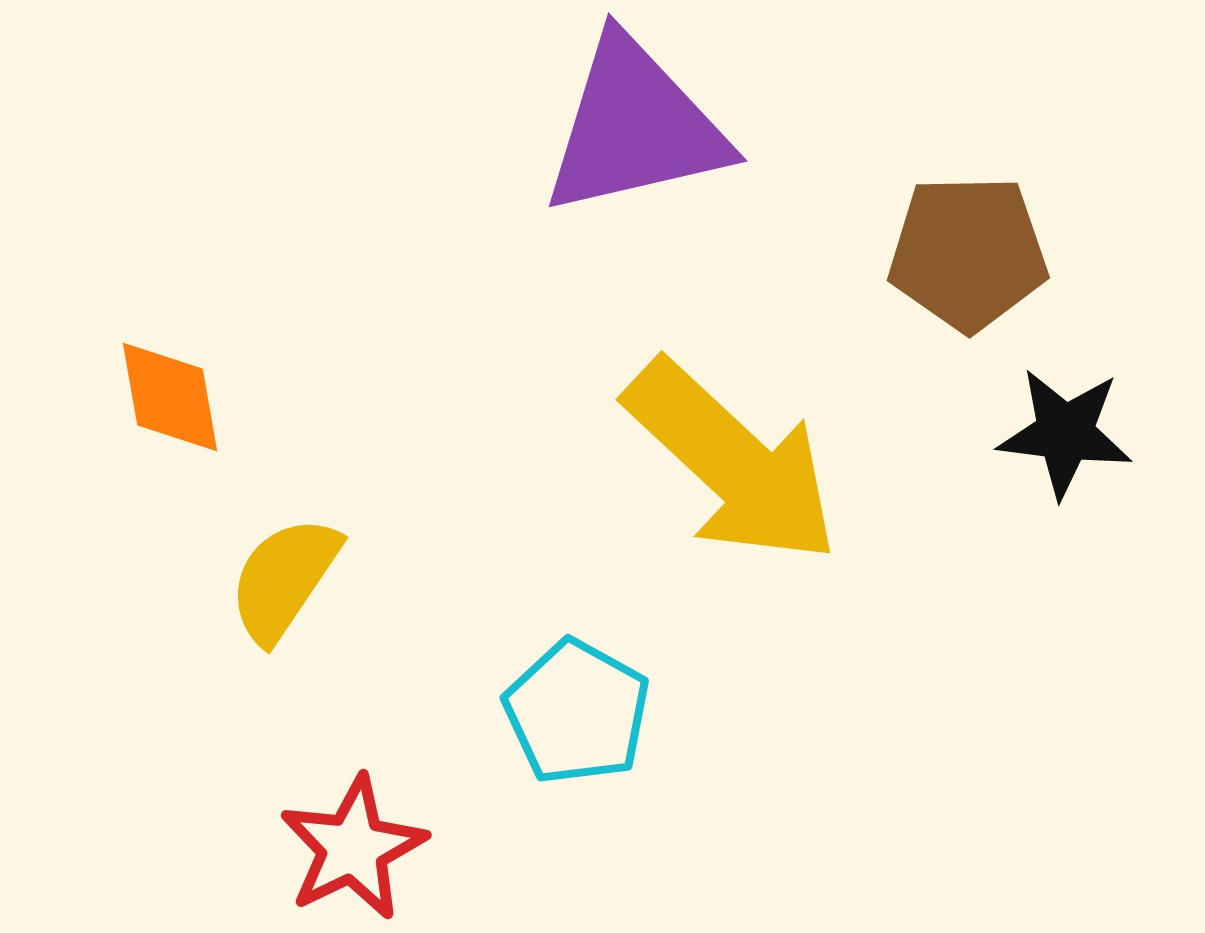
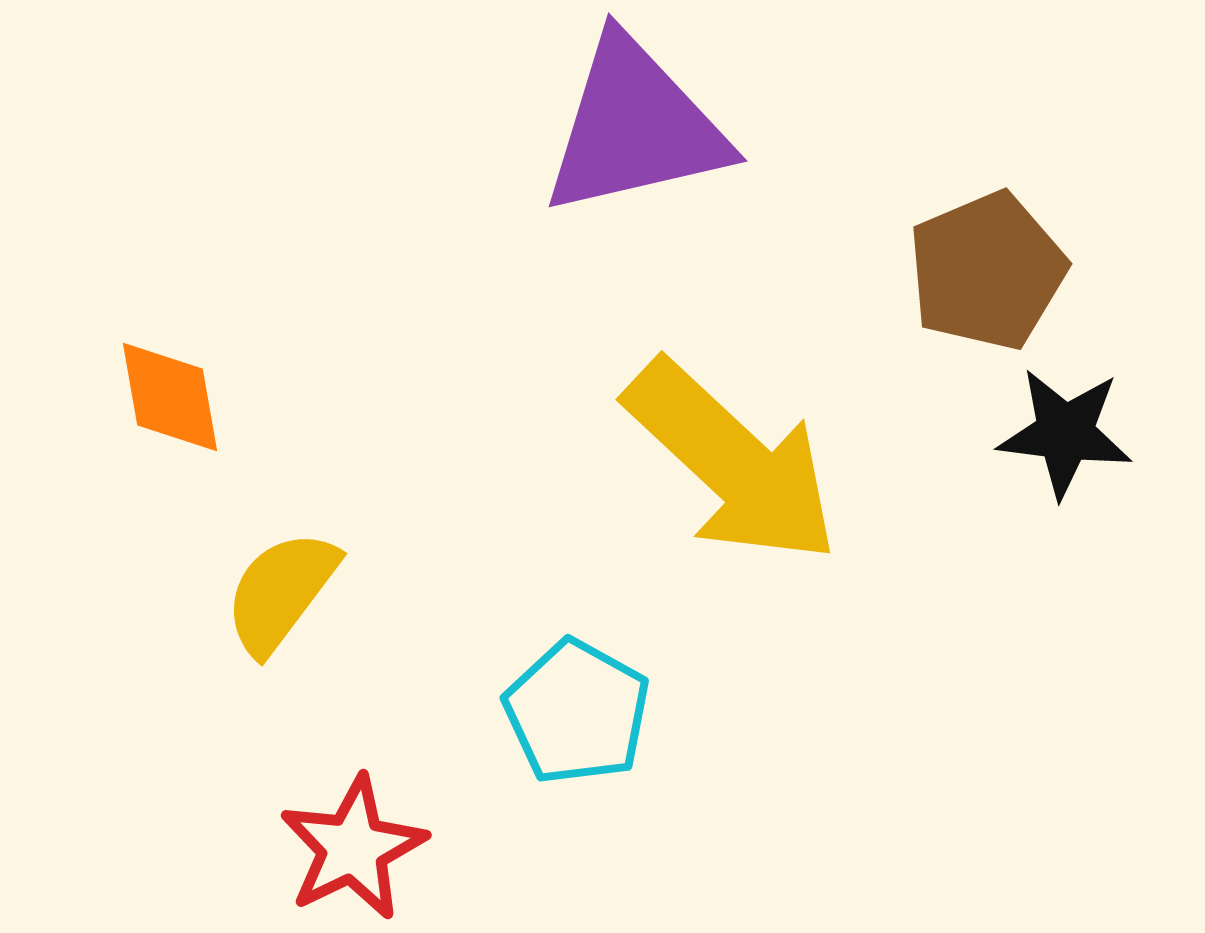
brown pentagon: moved 19 px right, 18 px down; rotated 22 degrees counterclockwise
yellow semicircle: moved 3 px left, 13 px down; rotated 3 degrees clockwise
